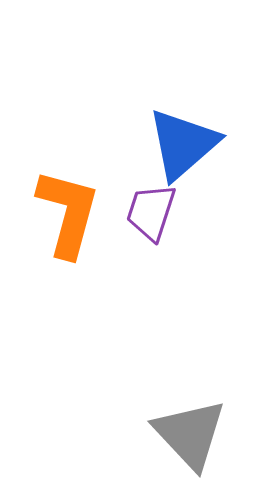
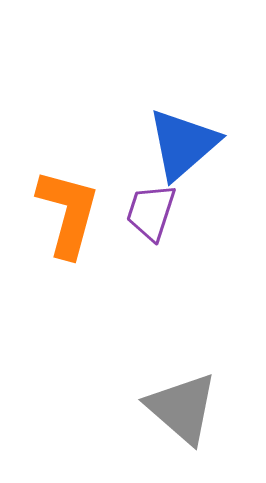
gray triangle: moved 8 px left, 26 px up; rotated 6 degrees counterclockwise
